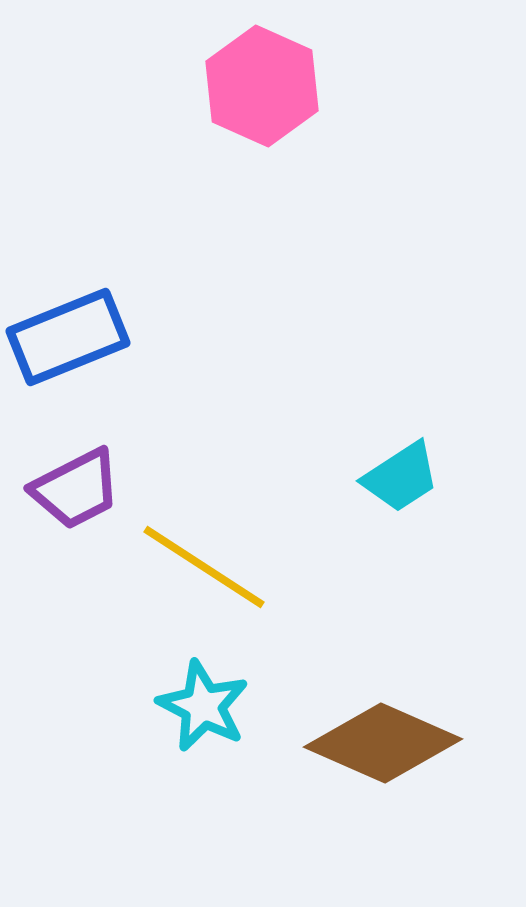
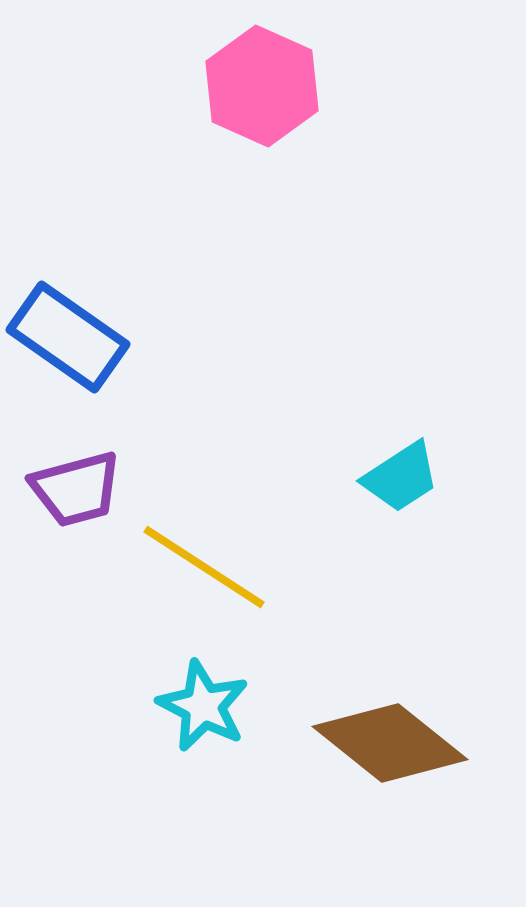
blue rectangle: rotated 57 degrees clockwise
purple trapezoid: rotated 12 degrees clockwise
brown diamond: moved 7 px right; rotated 15 degrees clockwise
